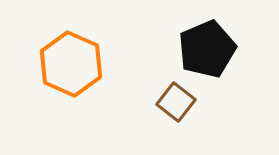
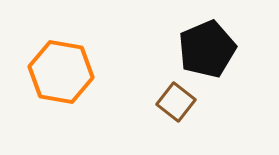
orange hexagon: moved 10 px left, 8 px down; rotated 14 degrees counterclockwise
